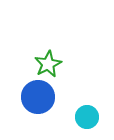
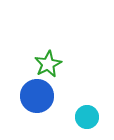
blue circle: moved 1 px left, 1 px up
